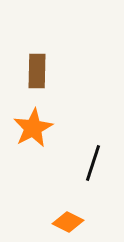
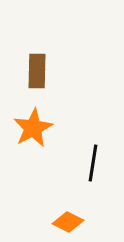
black line: rotated 9 degrees counterclockwise
